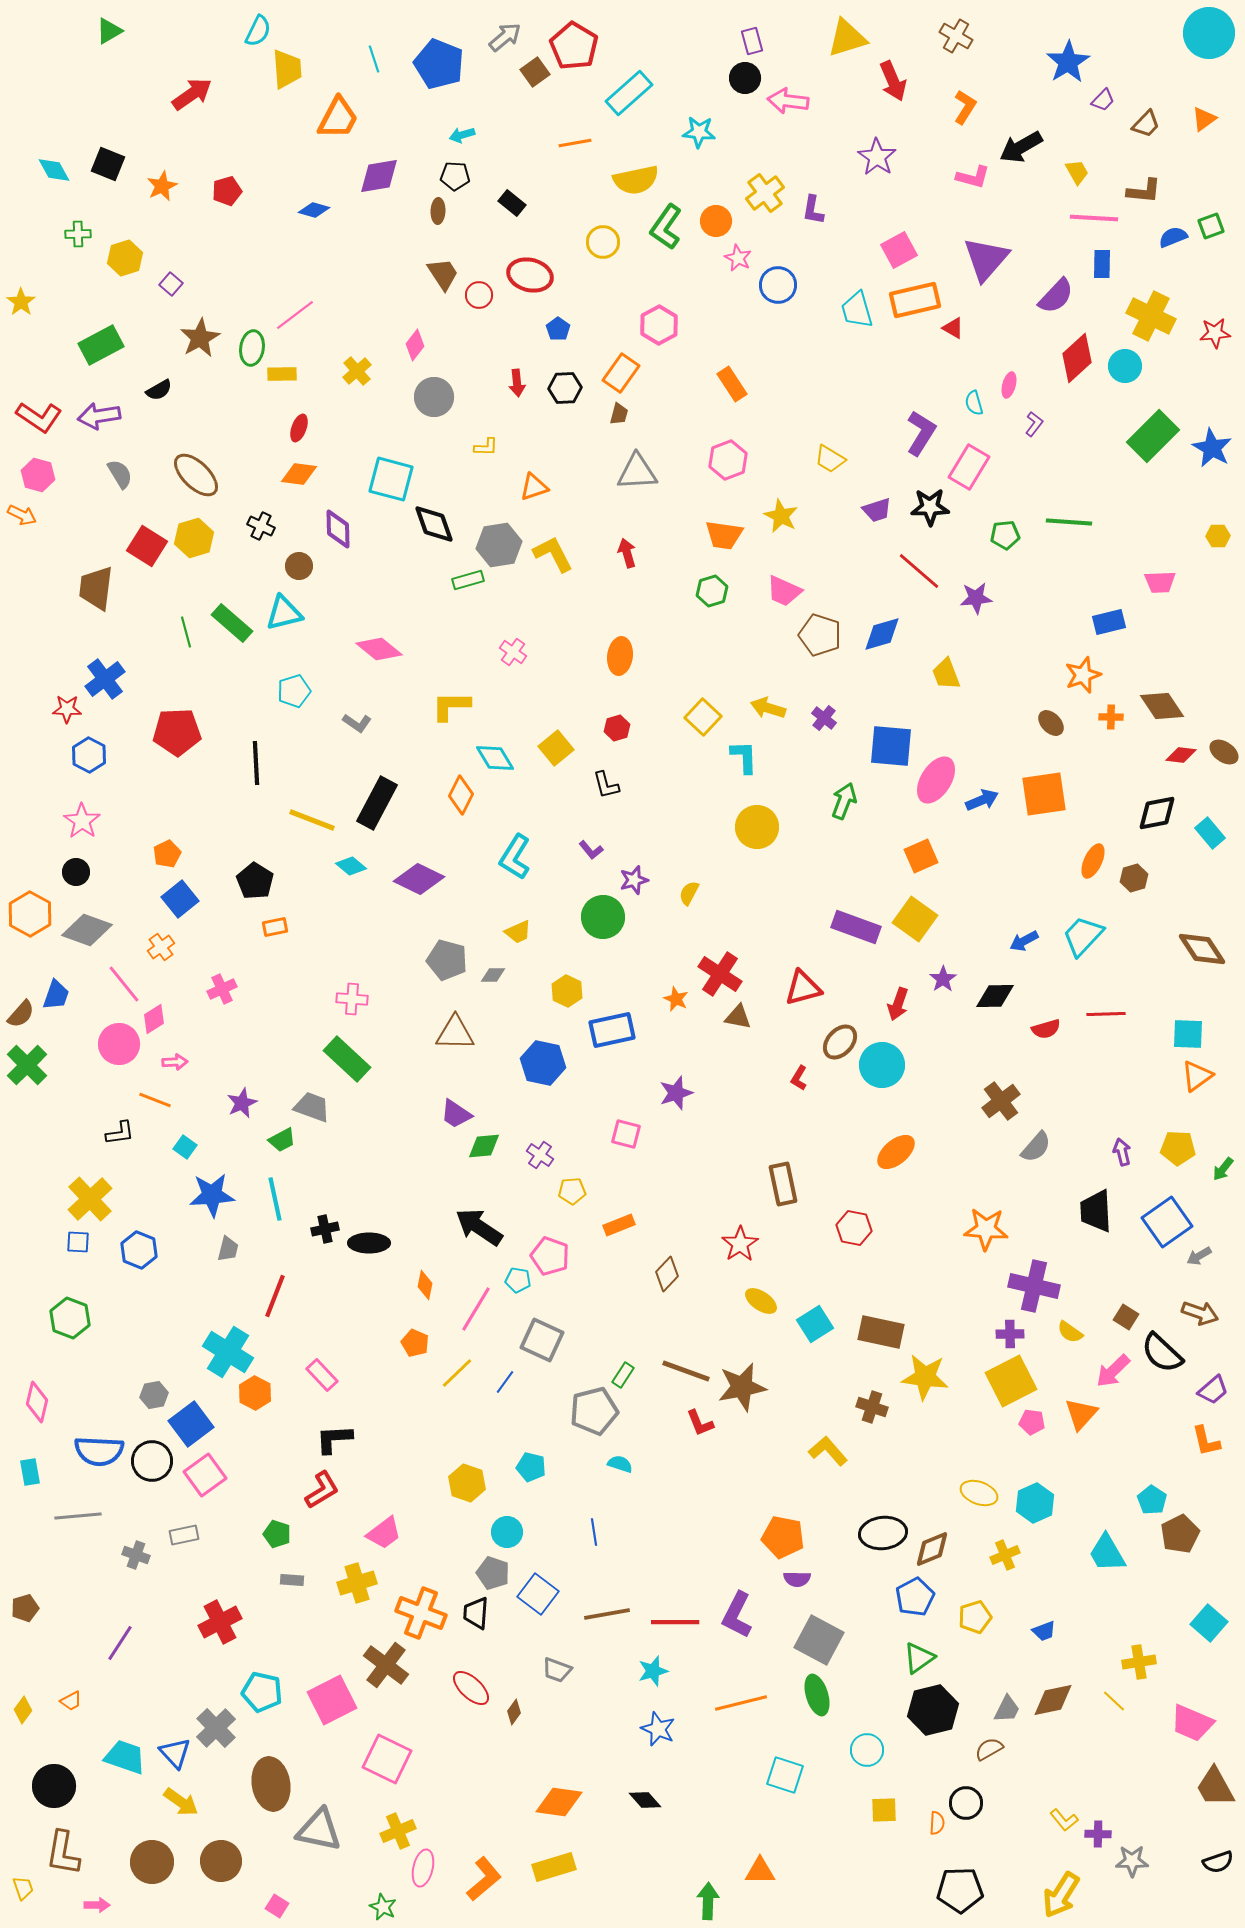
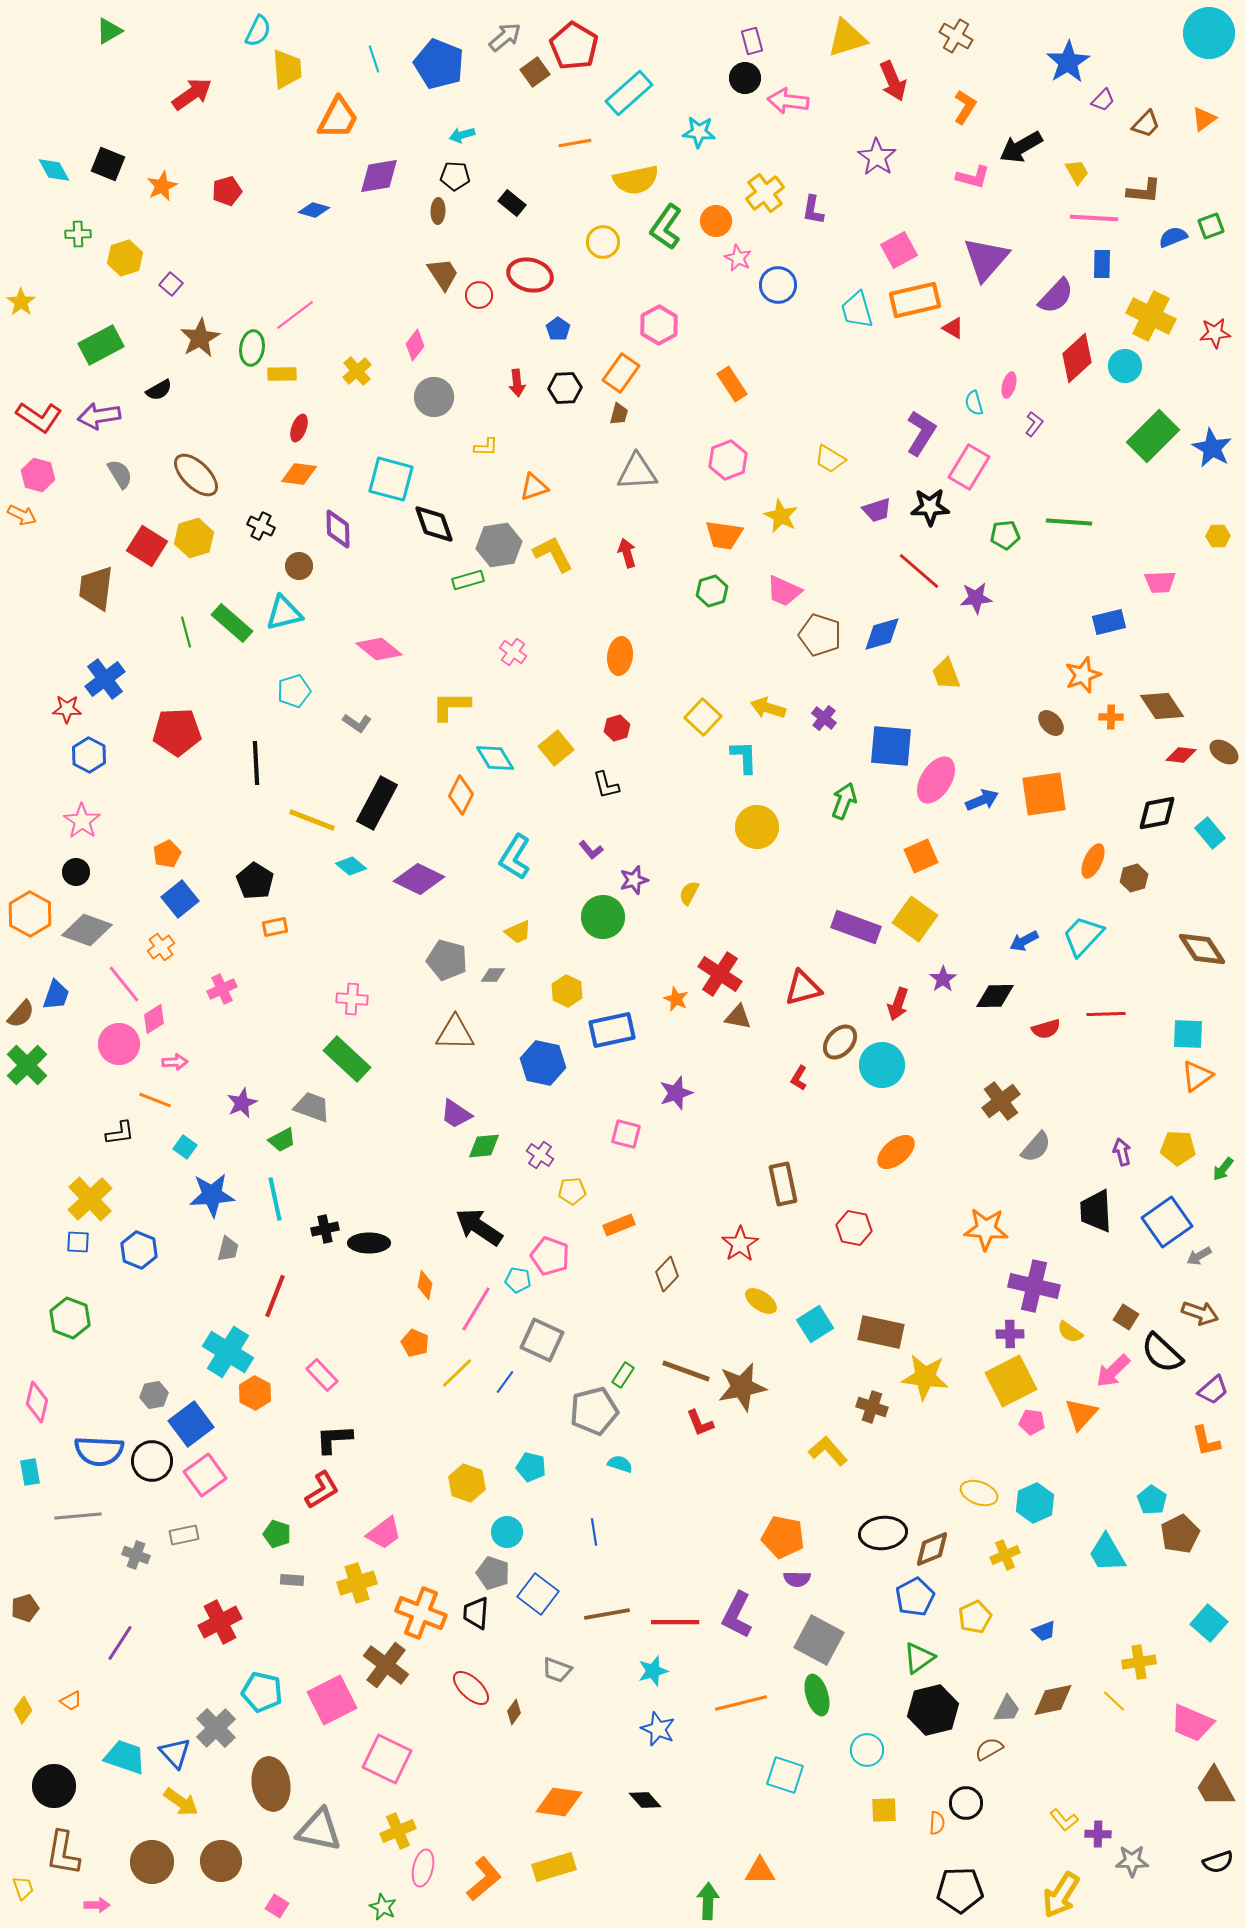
yellow pentagon at (975, 1617): rotated 8 degrees counterclockwise
